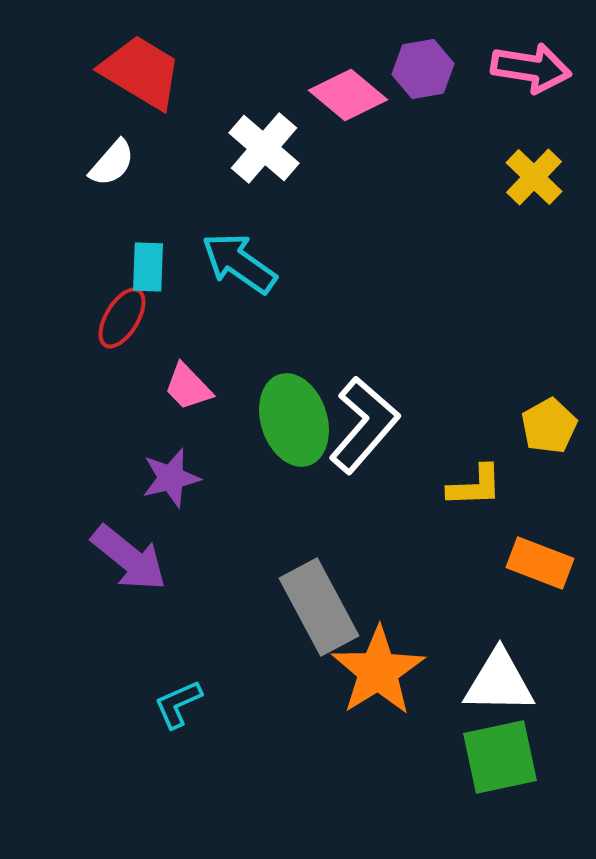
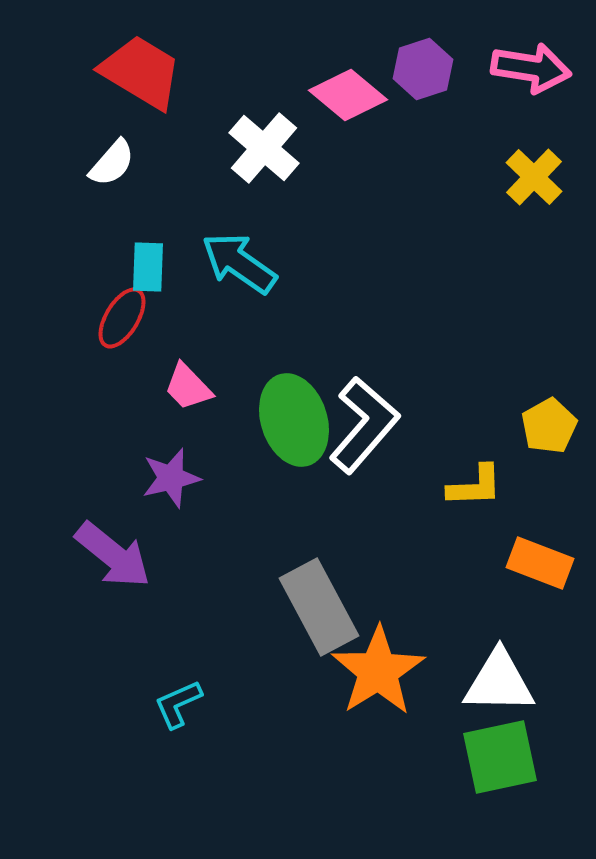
purple hexagon: rotated 8 degrees counterclockwise
purple arrow: moved 16 px left, 3 px up
